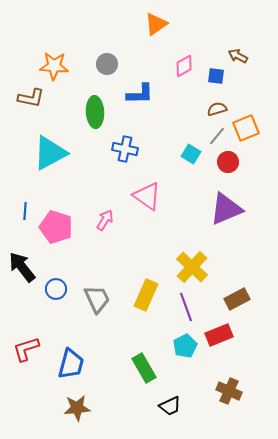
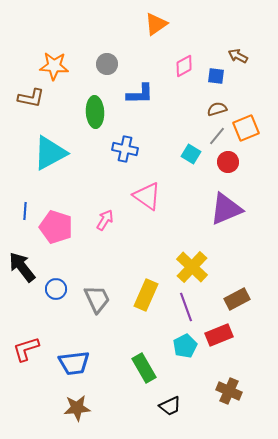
blue trapezoid: moved 3 px right, 1 px up; rotated 68 degrees clockwise
